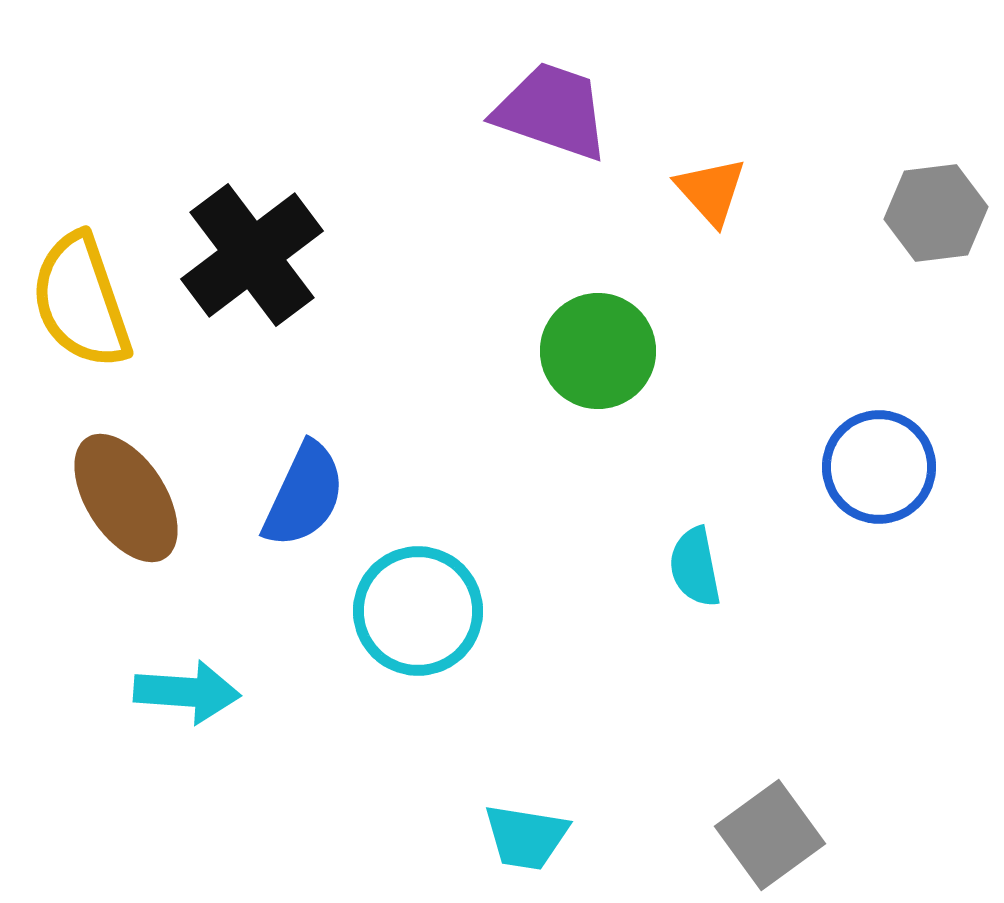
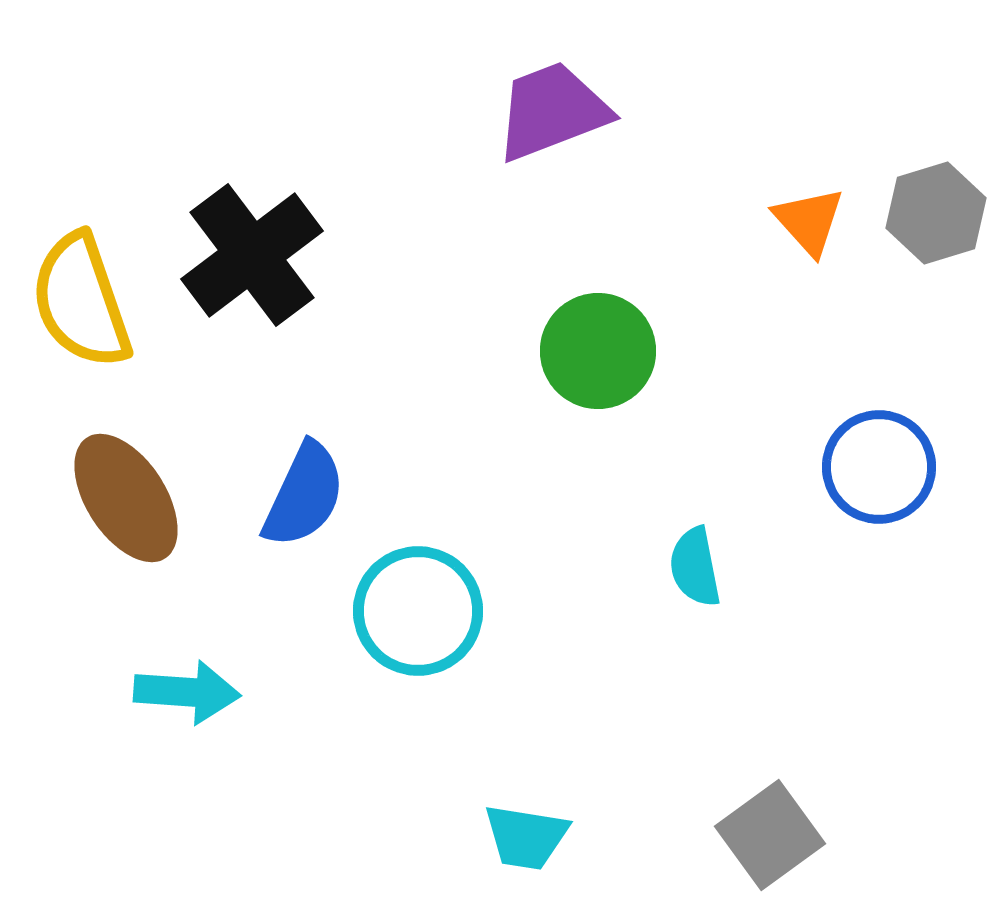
purple trapezoid: rotated 40 degrees counterclockwise
orange triangle: moved 98 px right, 30 px down
gray hexagon: rotated 10 degrees counterclockwise
